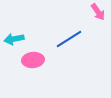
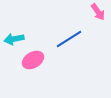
pink ellipse: rotated 25 degrees counterclockwise
